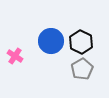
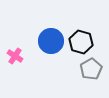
black hexagon: rotated 10 degrees counterclockwise
gray pentagon: moved 9 px right
